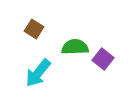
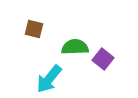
brown square: rotated 18 degrees counterclockwise
cyan arrow: moved 11 px right, 6 px down
